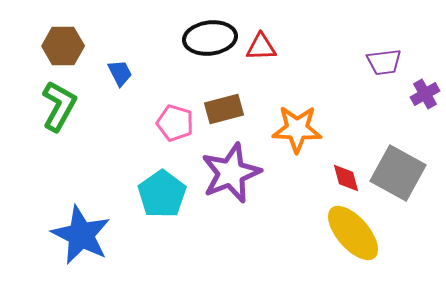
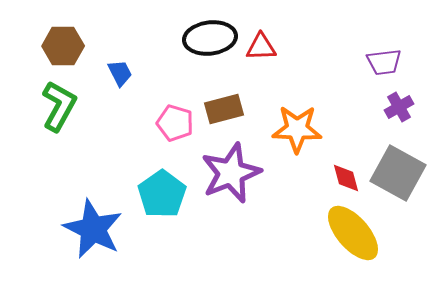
purple cross: moved 26 px left, 13 px down
blue star: moved 12 px right, 6 px up
